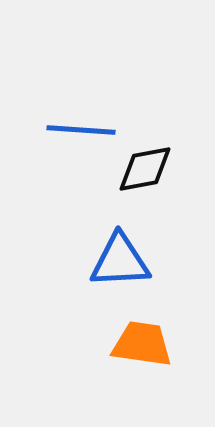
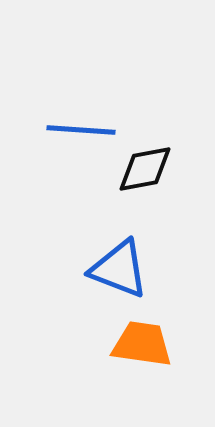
blue triangle: moved 1 px left, 8 px down; rotated 24 degrees clockwise
